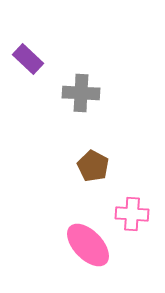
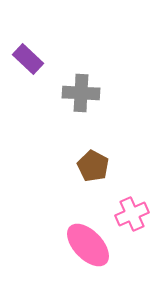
pink cross: rotated 28 degrees counterclockwise
